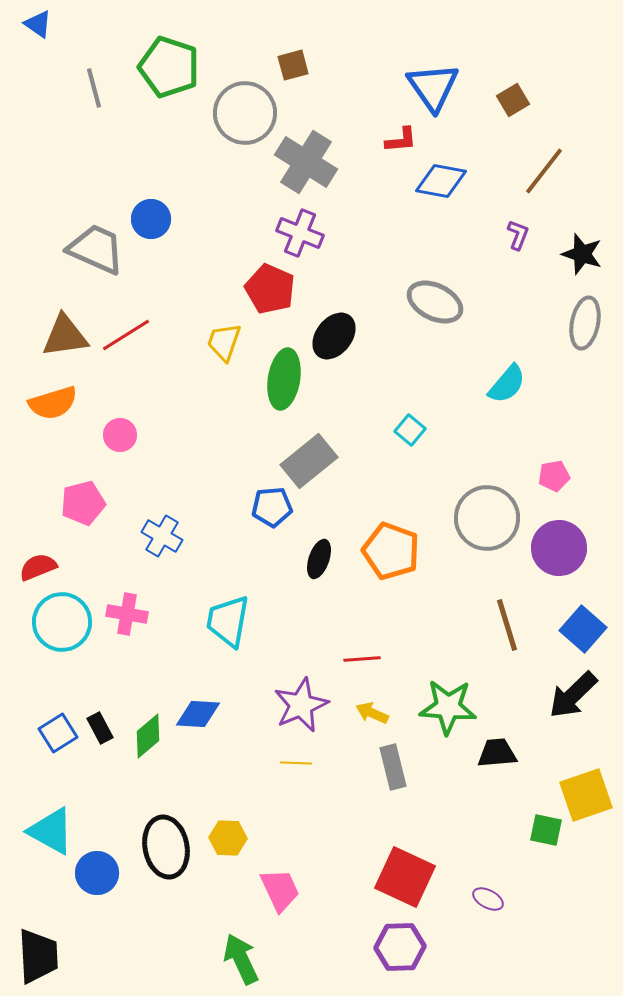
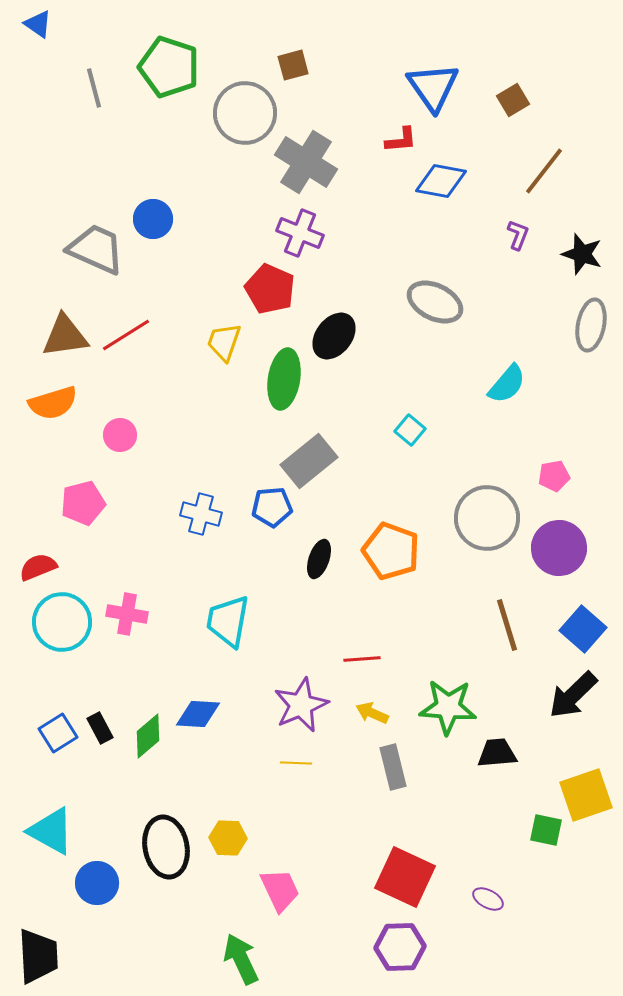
blue circle at (151, 219): moved 2 px right
gray ellipse at (585, 323): moved 6 px right, 2 px down
blue cross at (162, 536): moved 39 px right, 22 px up; rotated 15 degrees counterclockwise
blue circle at (97, 873): moved 10 px down
